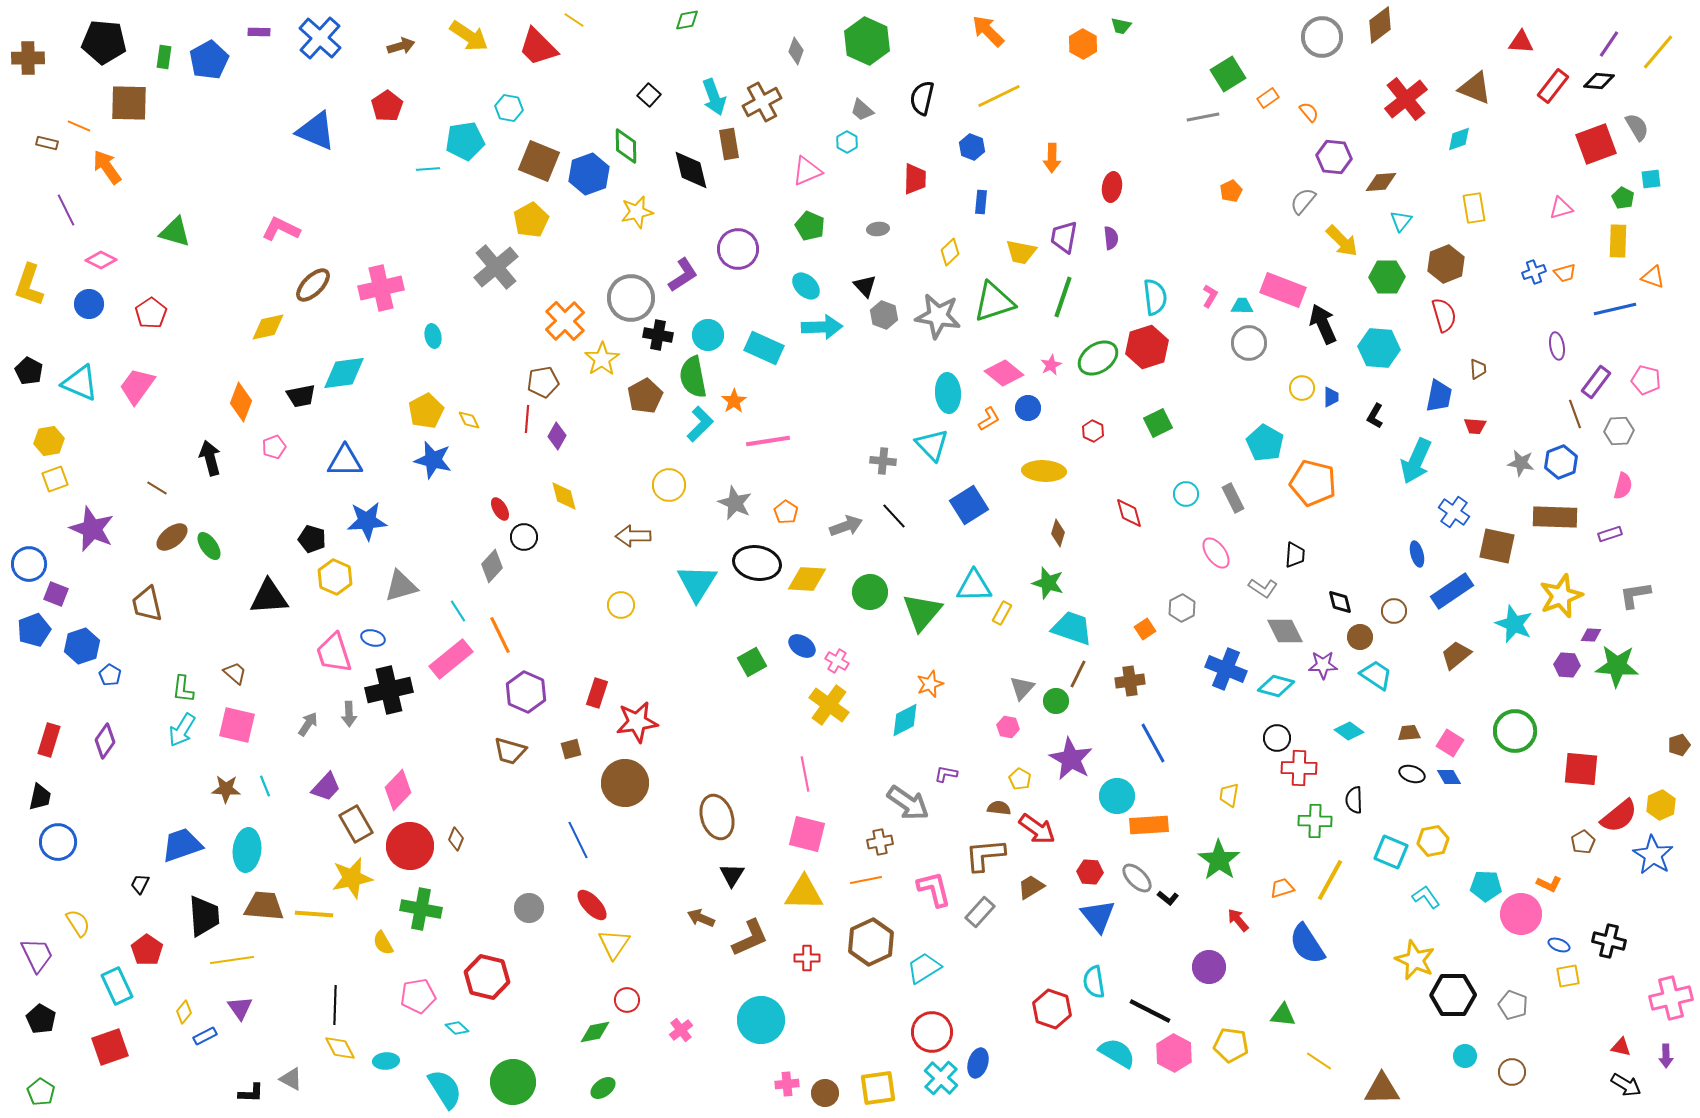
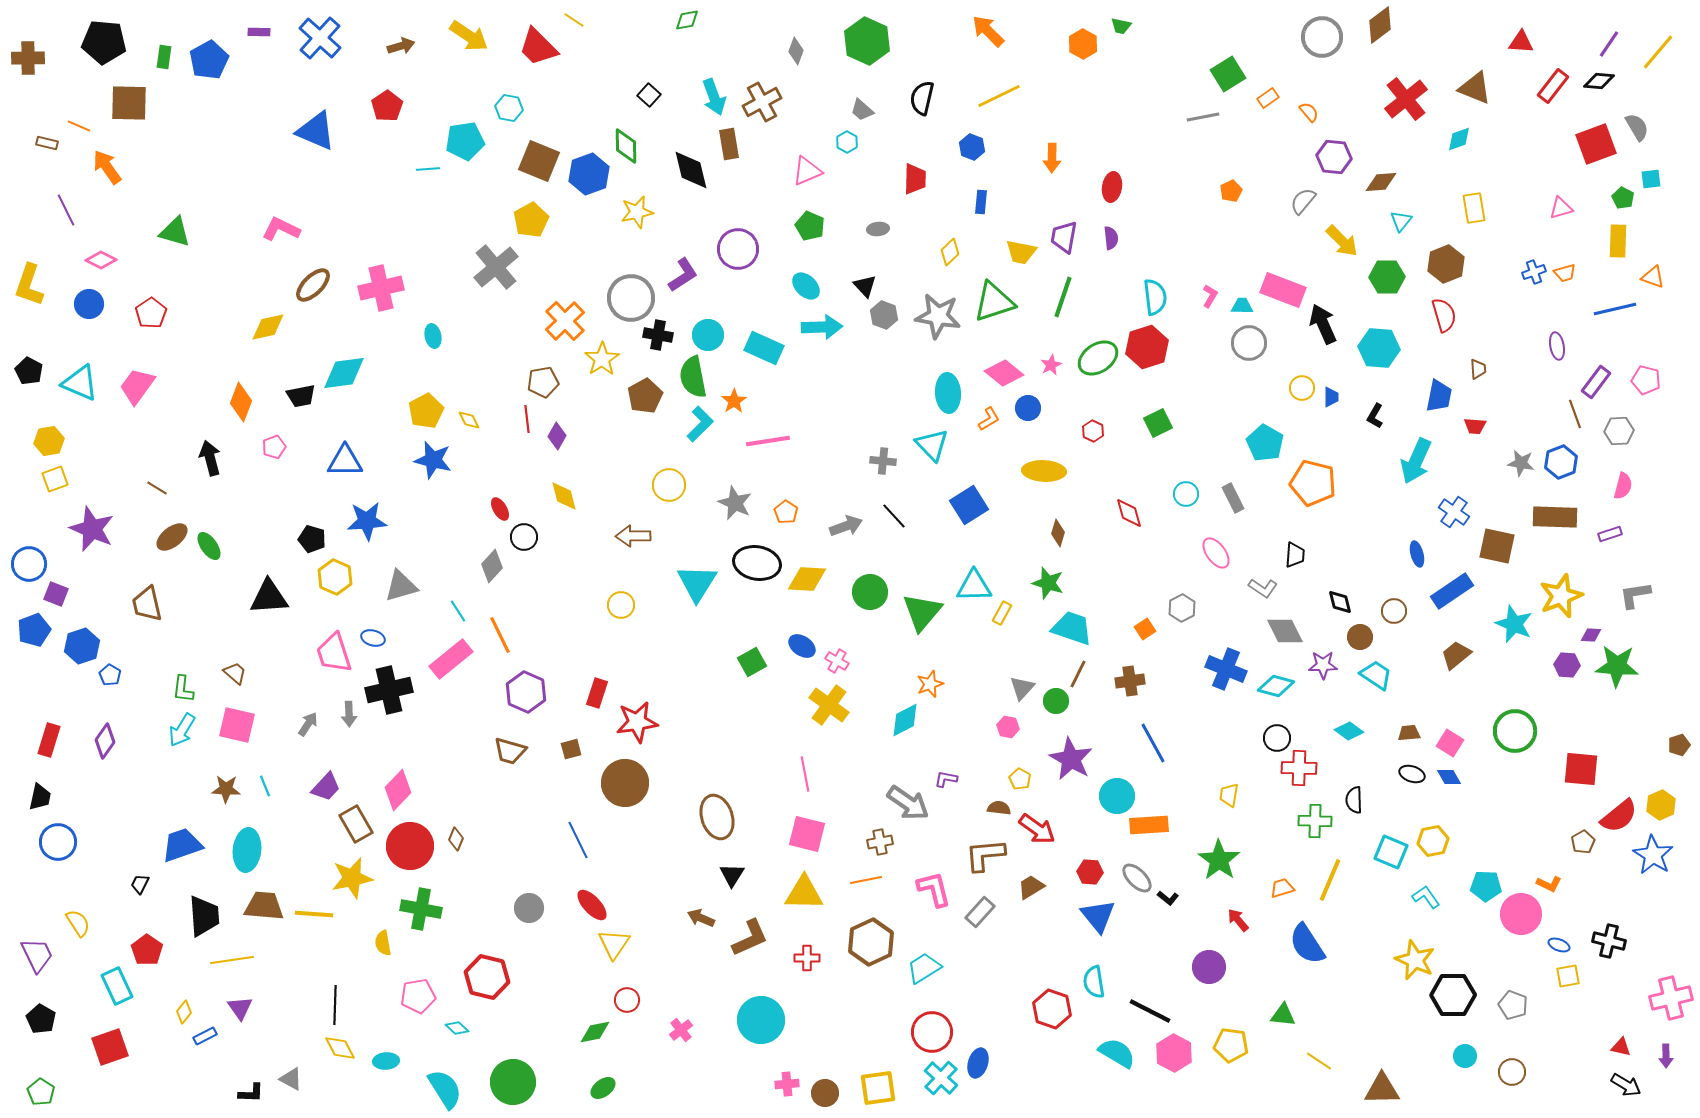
red line at (527, 419): rotated 12 degrees counterclockwise
purple L-shape at (946, 774): moved 5 px down
yellow line at (1330, 880): rotated 6 degrees counterclockwise
yellow semicircle at (383, 943): rotated 20 degrees clockwise
